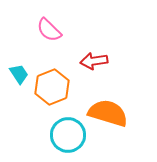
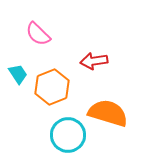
pink semicircle: moved 11 px left, 4 px down
cyan trapezoid: moved 1 px left
